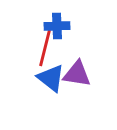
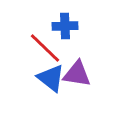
blue cross: moved 8 px right
red line: rotated 60 degrees counterclockwise
